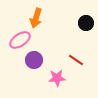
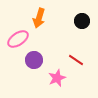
orange arrow: moved 3 px right
black circle: moved 4 px left, 2 px up
pink ellipse: moved 2 px left, 1 px up
pink star: rotated 18 degrees counterclockwise
